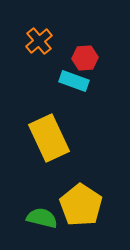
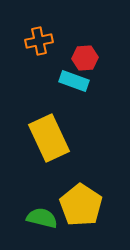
orange cross: rotated 28 degrees clockwise
